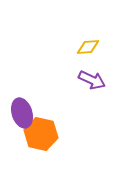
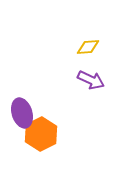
purple arrow: moved 1 px left
orange hexagon: rotated 20 degrees clockwise
